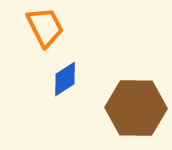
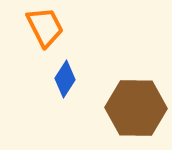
blue diamond: rotated 24 degrees counterclockwise
